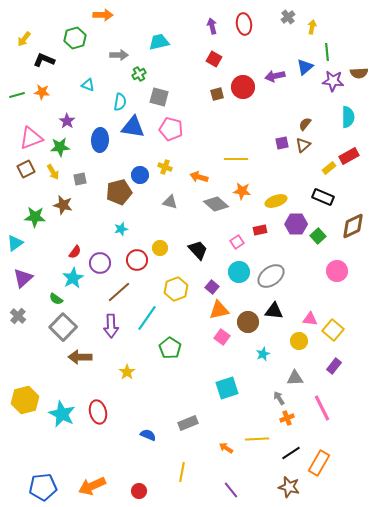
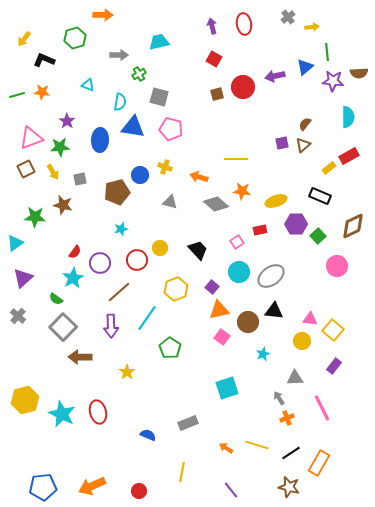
yellow arrow at (312, 27): rotated 72 degrees clockwise
brown pentagon at (119, 192): moved 2 px left
black rectangle at (323, 197): moved 3 px left, 1 px up
pink circle at (337, 271): moved 5 px up
yellow circle at (299, 341): moved 3 px right
yellow line at (257, 439): moved 6 px down; rotated 20 degrees clockwise
